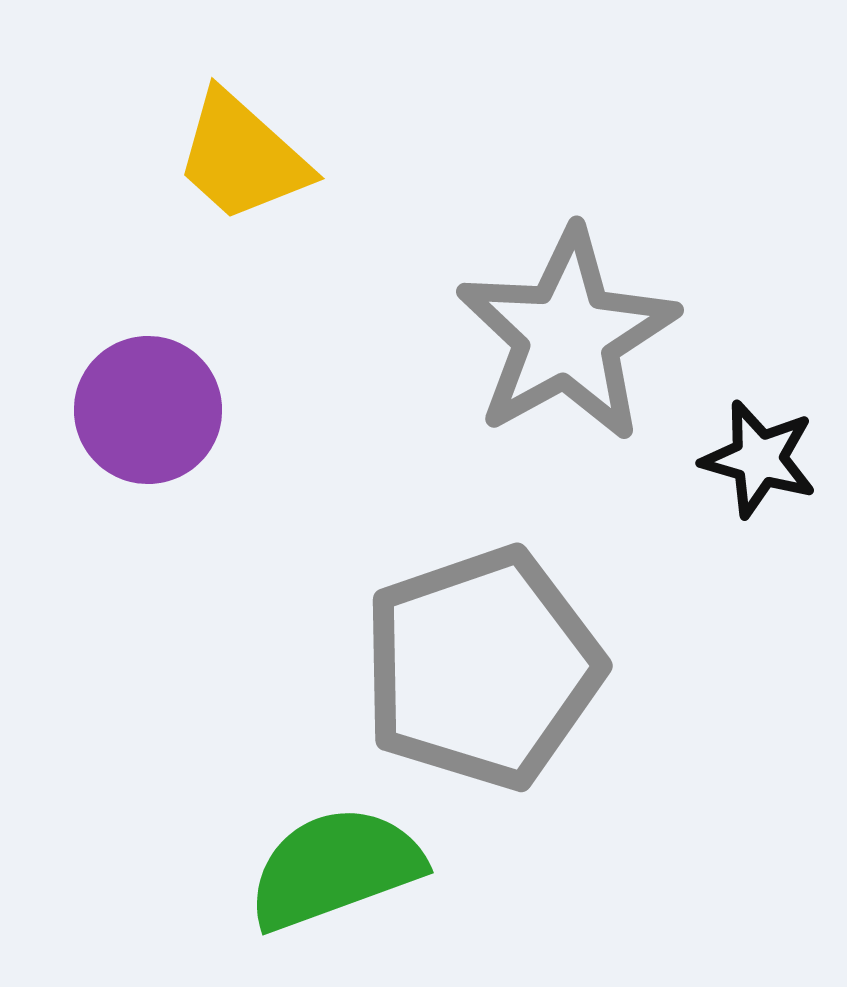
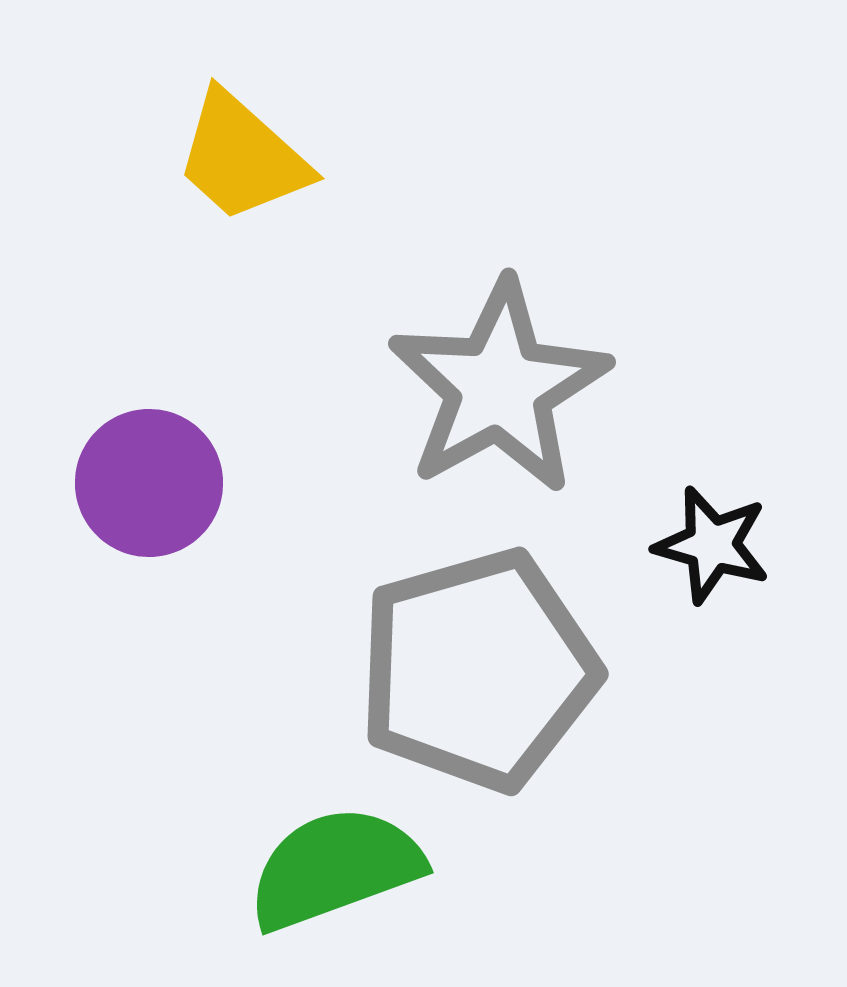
gray star: moved 68 px left, 52 px down
purple circle: moved 1 px right, 73 px down
black star: moved 47 px left, 86 px down
gray pentagon: moved 4 px left, 2 px down; rotated 3 degrees clockwise
